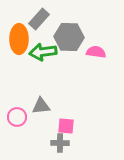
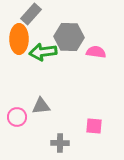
gray rectangle: moved 8 px left, 5 px up
pink square: moved 28 px right
